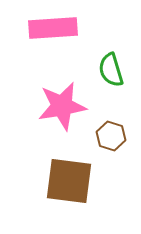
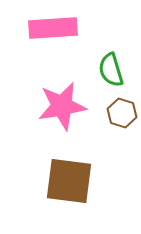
brown hexagon: moved 11 px right, 23 px up
